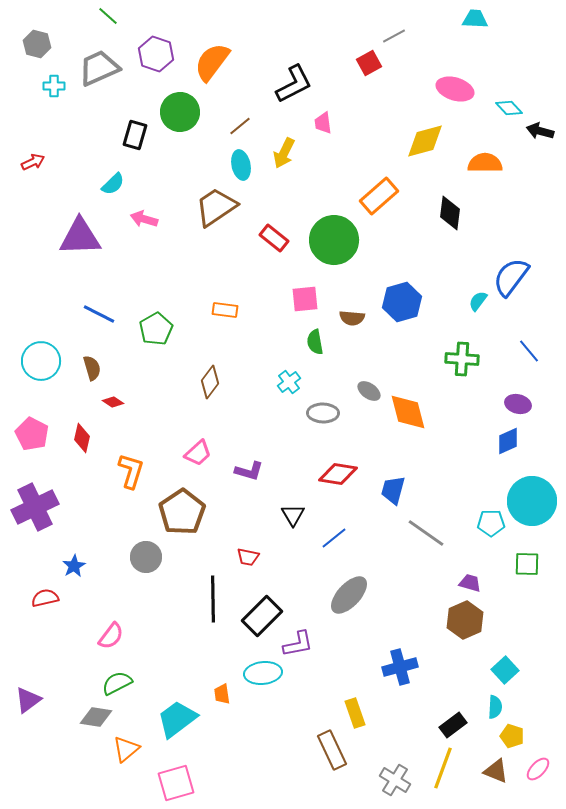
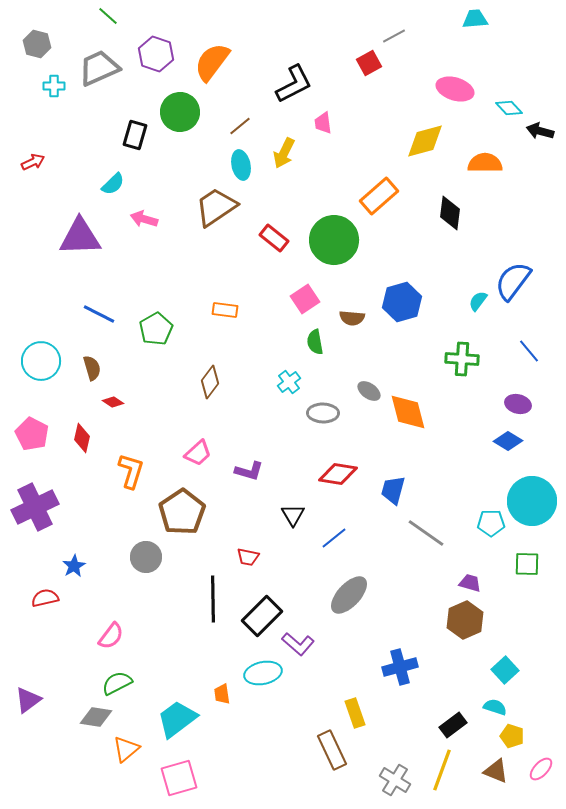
cyan trapezoid at (475, 19): rotated 8 degrees counterclockwise
blue semicircle at (511, 277): moved 2 px right, 4 px down
pink square at (305, 299): rotated 28 degrees counterclockwise
blue diamond at (508, 441): rotated 56 degrees clockwise
purple L-shape at (298, 644): rotated 52 degrees clockwise
cyan ellipse at (263, 673): rotated 6 degrees counterclockwise
cyan semicircle at (495, 707): rotated 75 degrees counterclockwise
yellow line at (443, 768): moved 1 px left, 2 px down
pink ellipse at (538, 769): moved 3 px right
pink square at (176, 783): moved 3 px right, 5 px up
